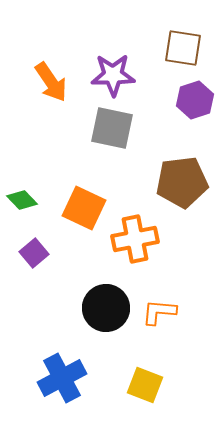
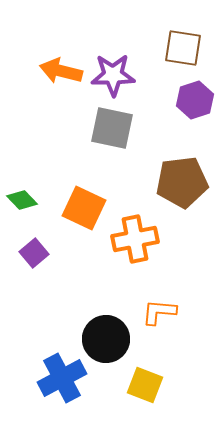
orange arrow: moved 10 px right, 11 px up; rotated 138 degrees clockwise
black circle: moved 31 px down
